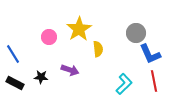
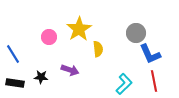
black rectangle: rotated 18 degrees counterclockwise
